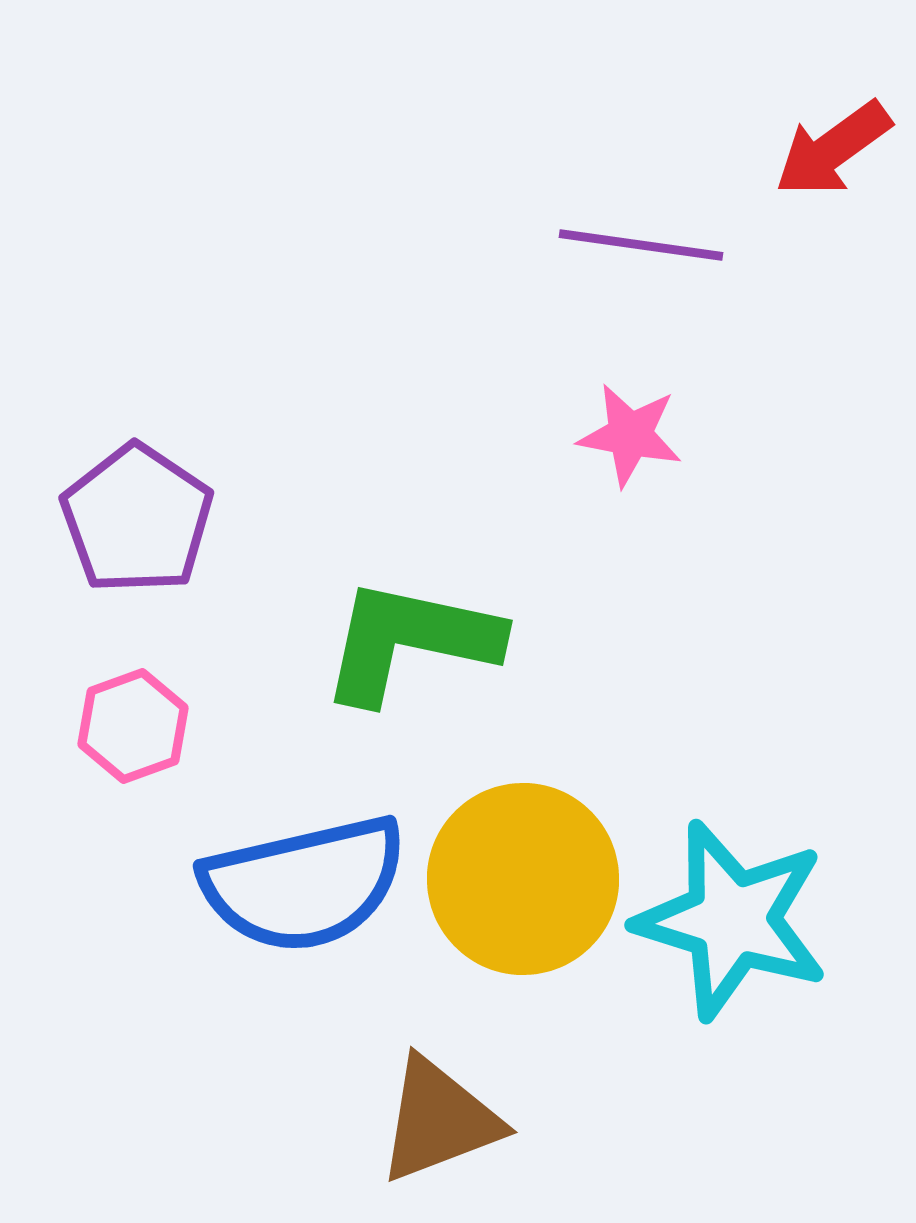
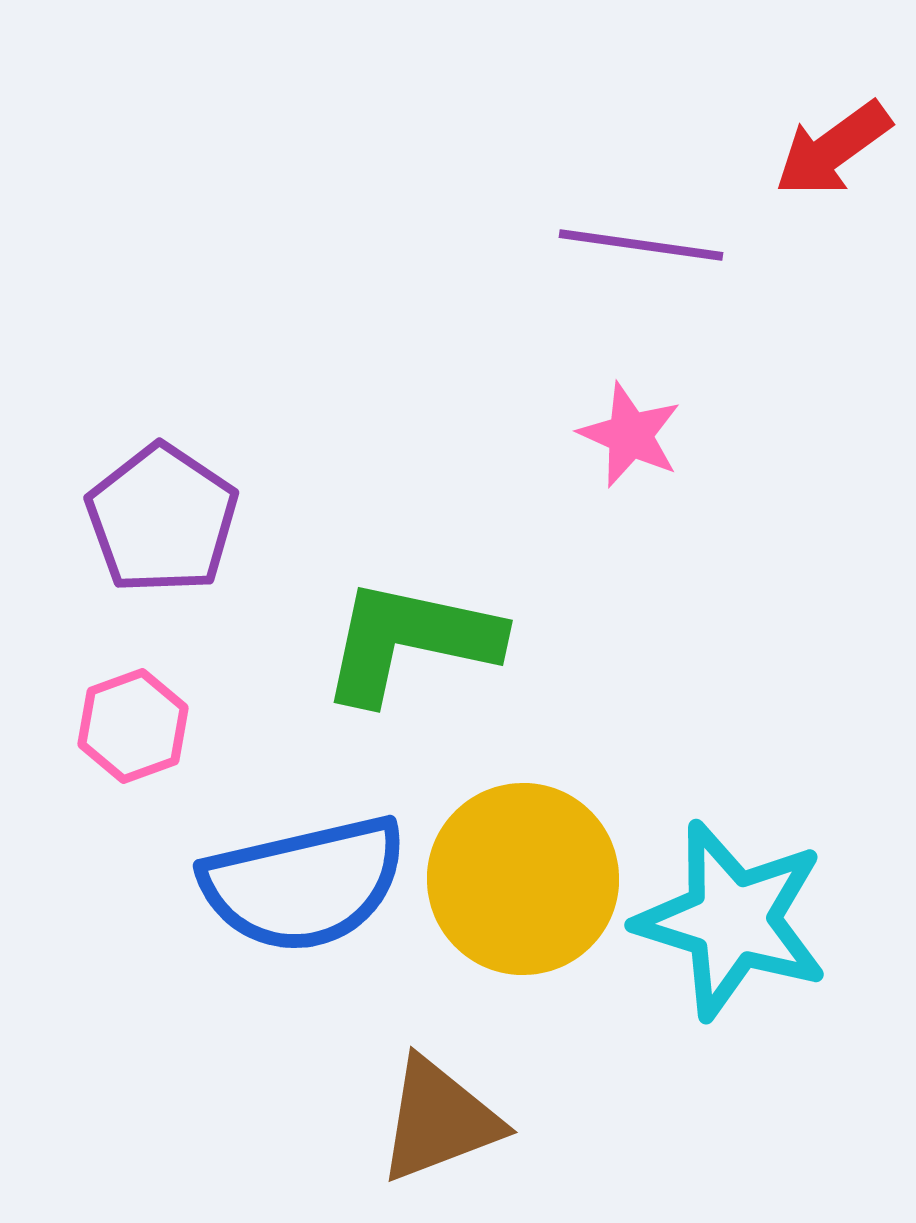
pink star: rotated 13 degrees clockwise
purple pentagon: moved 25 px right
